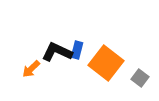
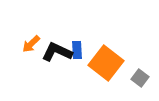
blue rectangle: rotated 18 degrees counterclockwise
orange arrow: moved 25 px up
